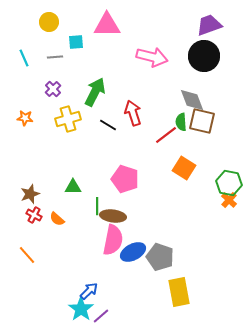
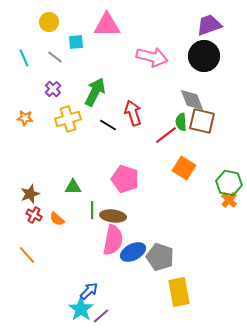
gray line: rotated 42 degrees clockwise
green line: moved 5 px left, 4 px down
